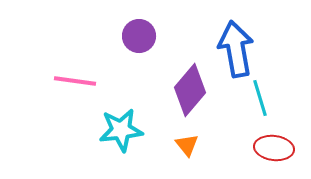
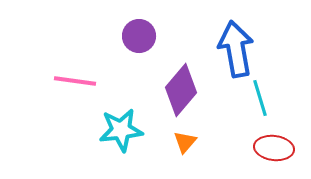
purple diamond: moved 9 px left
orange triangle: moved 2 px left, 3 px up; rotated 20 degrees clockwise
